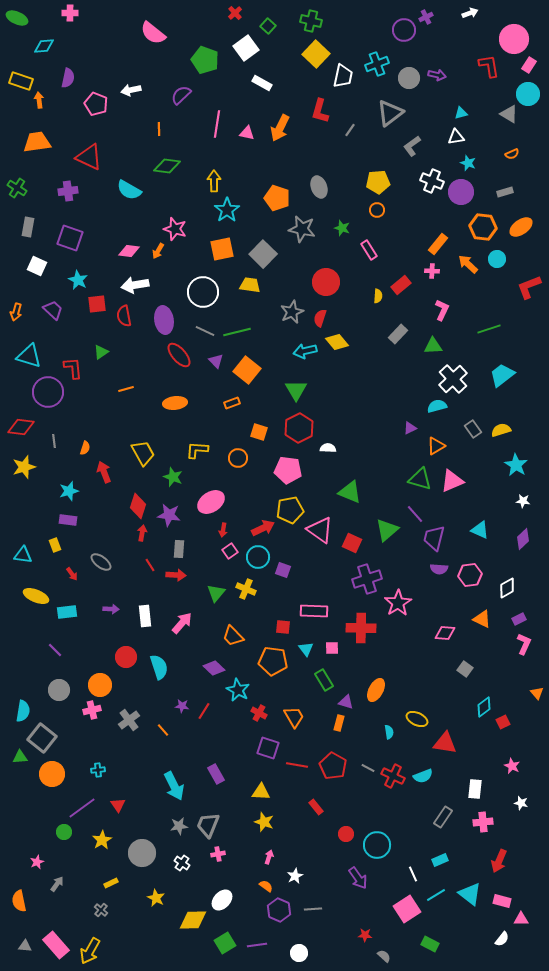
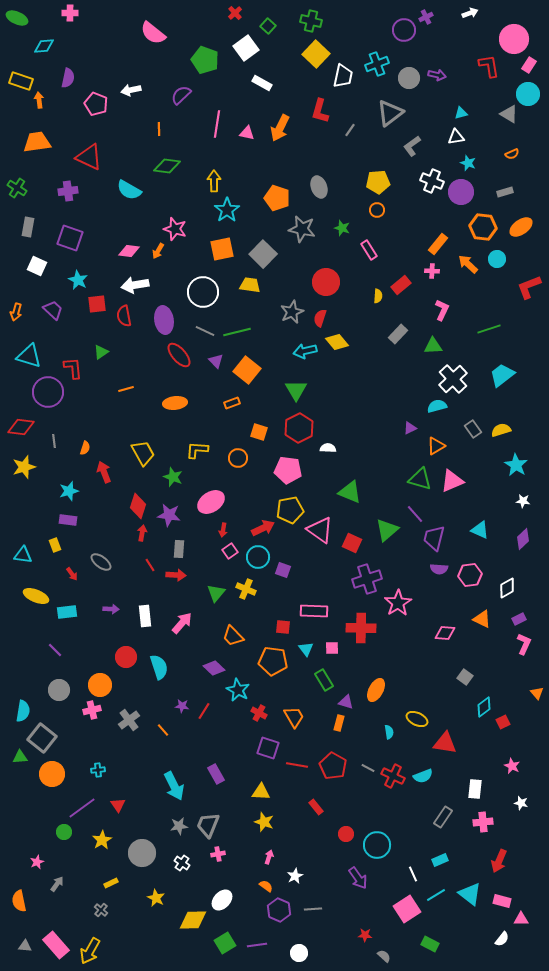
gray square at (465, 669): moved 8 px down
